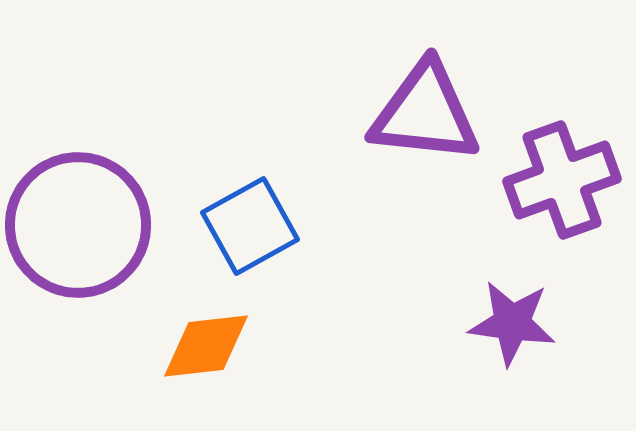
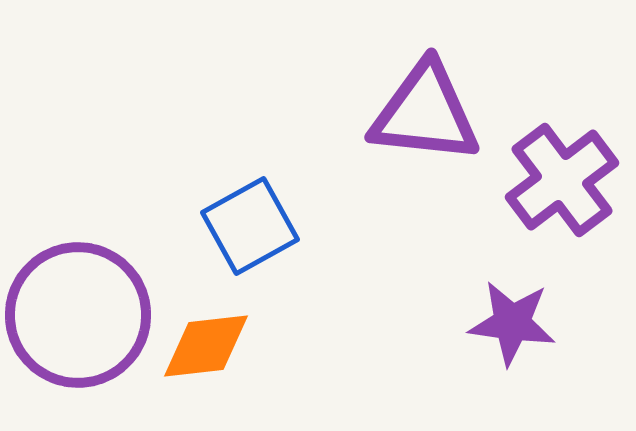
purple cross: rotated 17 degrees counterclockwise
purple circle: moved 90 px down
